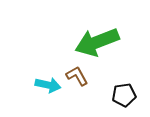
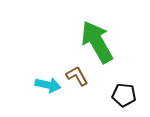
green arrow: rotated 81 degrees clockwise
black pentagon: rotated 15 degrees clockwise
